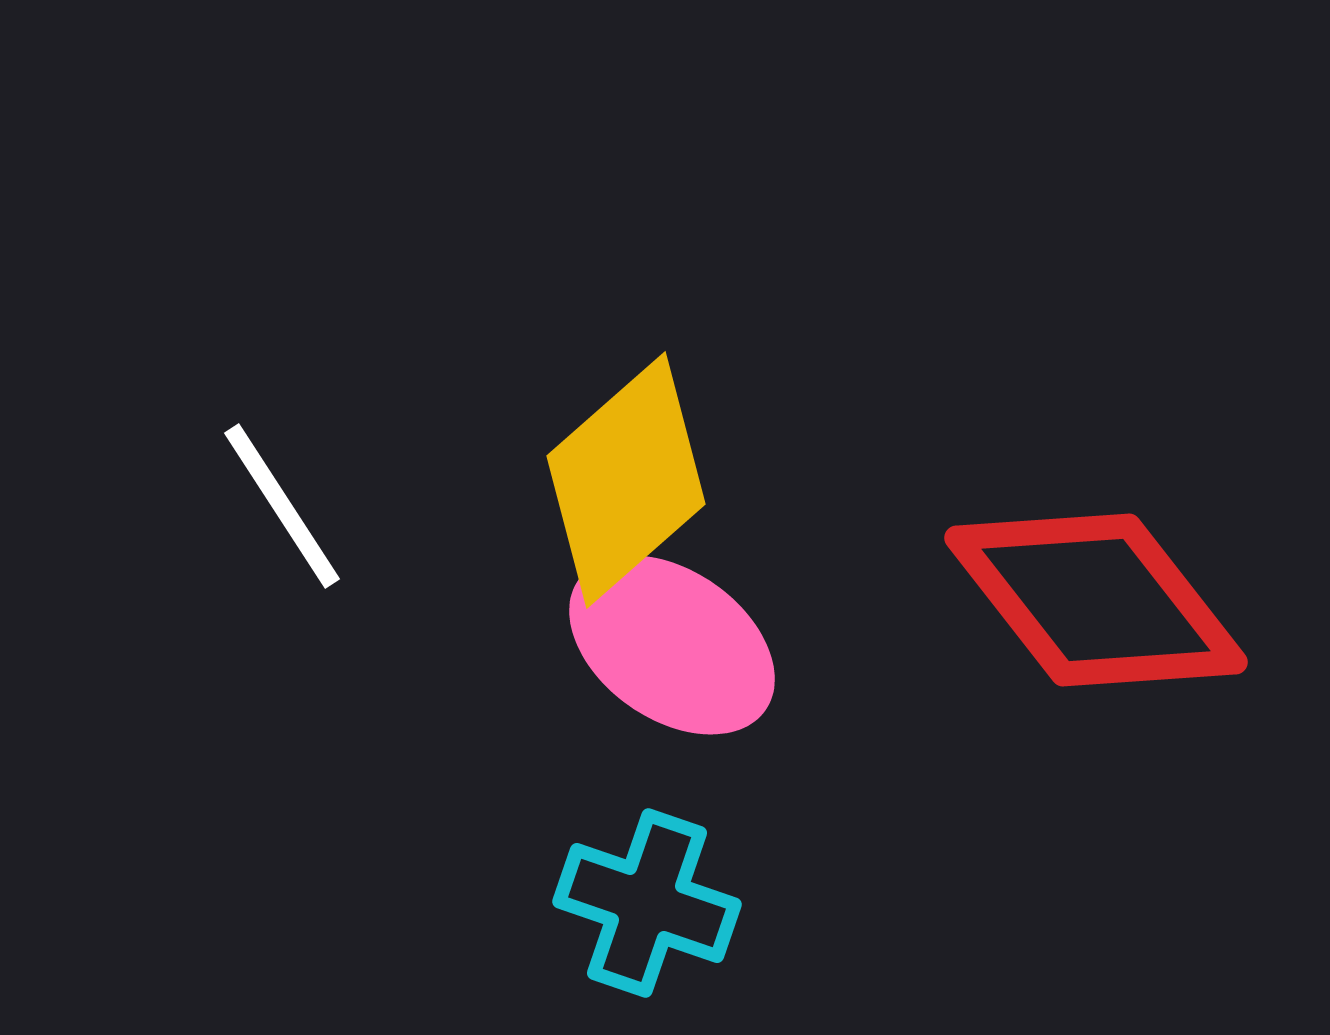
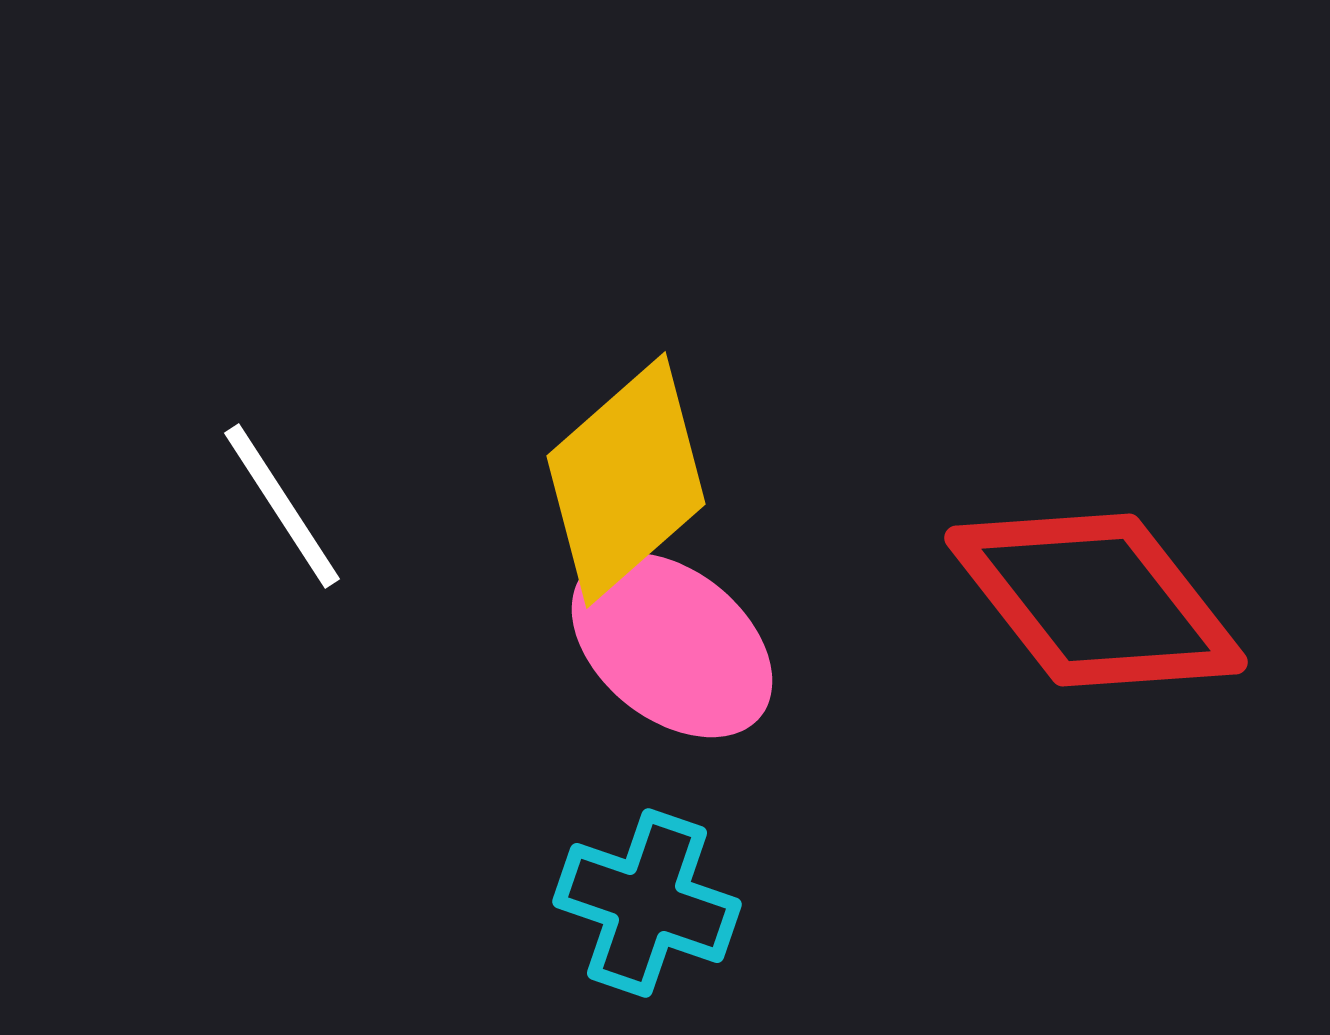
pink ellipse: rotated 4 degrees clockwise
